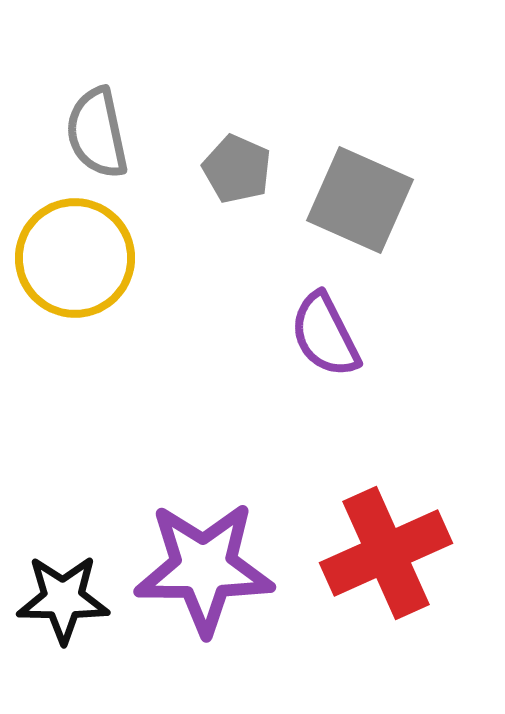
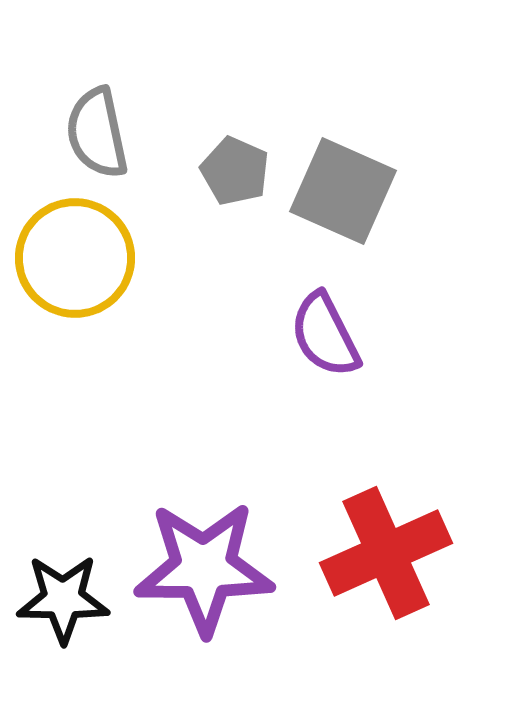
gray pentagon: moved 2 px left, 2 px down
gray square: moved 17 px left, 9 px up
